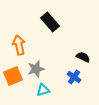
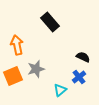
orange arrow: moved 2 px left
blue cross: moved 5 px right; rotated 16 degrees clockwise
cyan triangle: moved 17 px right; rotated 24 degrees counterclockwise
